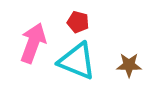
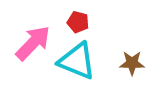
pink arrow: rotated 24 degrees clockwise
brown star: moved 3 px right, 2 px up
